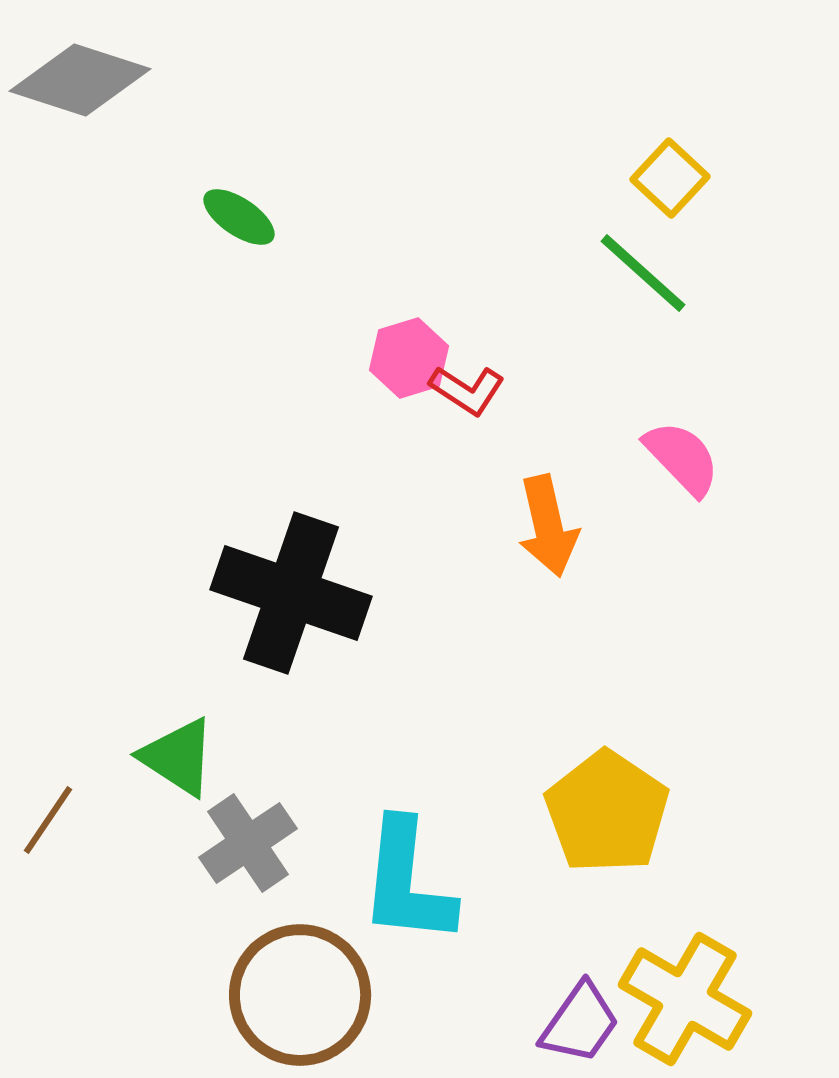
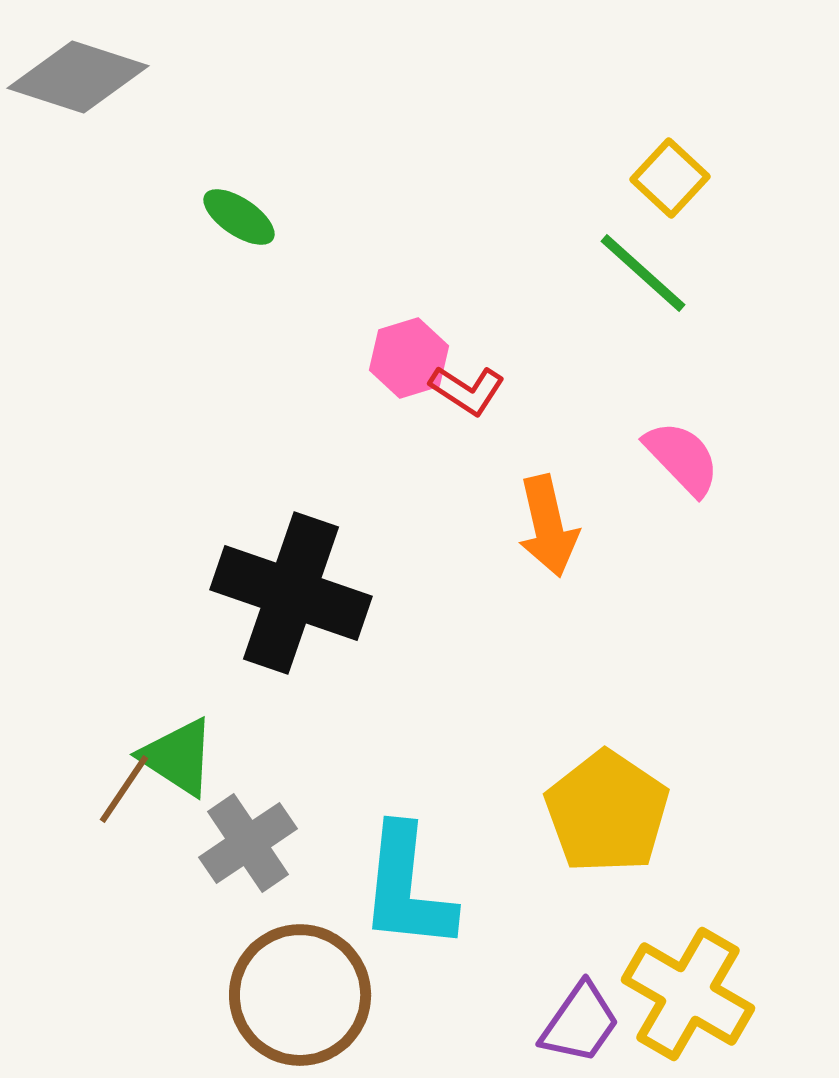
gray diamond: moved 2 px left, 3 px up
brown line: moved 76 px right, 31 px up
cyan L-shape: moved 6 px down
yellow cross: moved 3 px right, 5 px up
